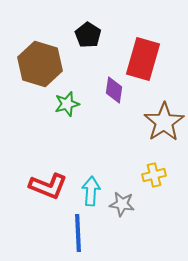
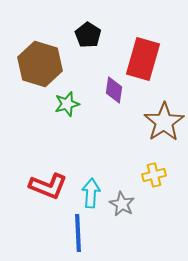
cyan arrow: moved 2 px down
gray star: rotated 20 degrees clockwise
